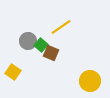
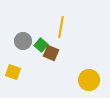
yellow line: rotated 45 degrees counterclockwise
gray circle: moved 5 px left
yellow square: rotated 14 degrees counterclockwise
yellow circle: moved 1 px left, 1 px up
